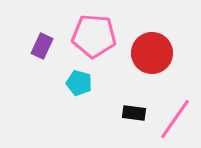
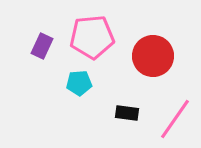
pink pentagon: moved 2 px left, 1 px down; rotated 9 degrees counterclockwise
red circle: moved 1 px right, 3 px down
cyan pentagon: rotated 20 degrees counterclockwise
black rectangle: moved 7 px left
